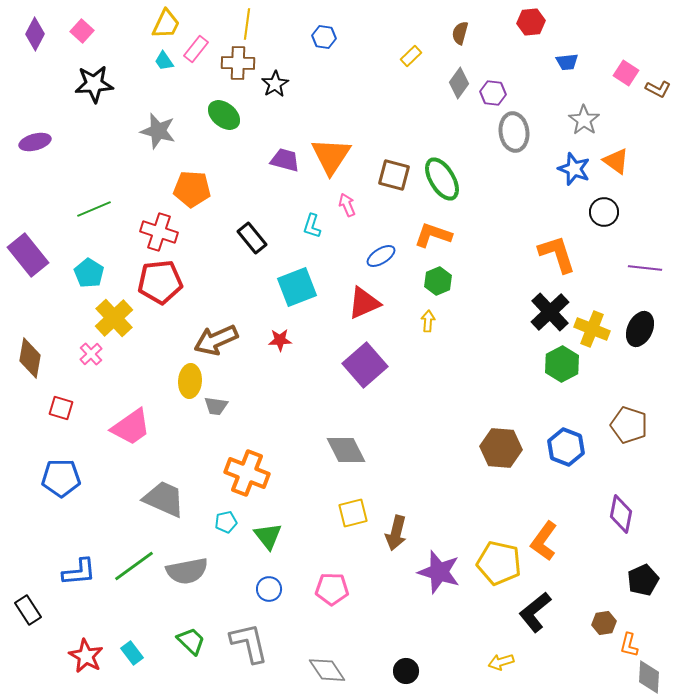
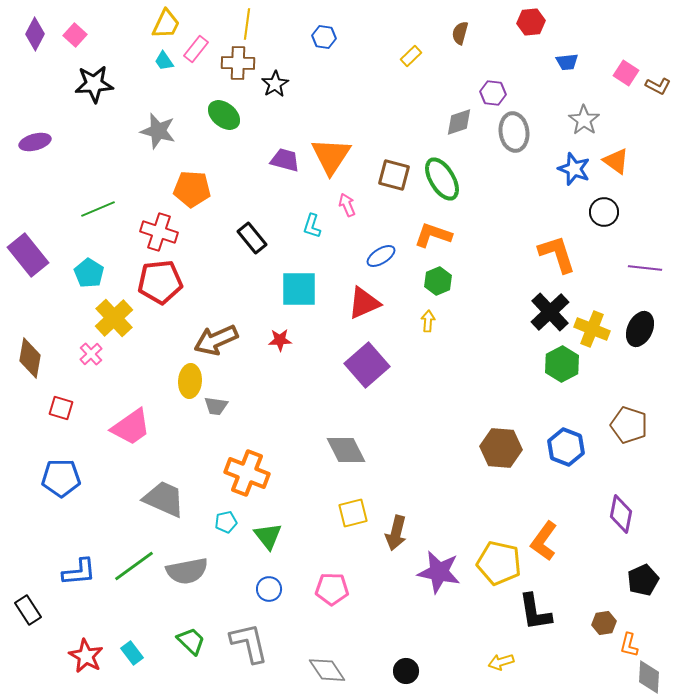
pink square at (82, 31): moved 7 px left, 4 px down
gray diamond at (459, 83): moved 39 px down; rotated 36 degrees clockwise
brown L-shape at (658, 89): moved 3 px up
green line at (94, 209): moved 4 px right
cyan square at (297, 287): moved 2 px right, 2 px down; rotated 21 degrees clockwise
purple square at (365, 365): moved 2 px right
purple star at (439, 572): rotated 6 degrees counterclockwise
black L-shape at (535, 612): rotated 60 degrees counterclockwise
